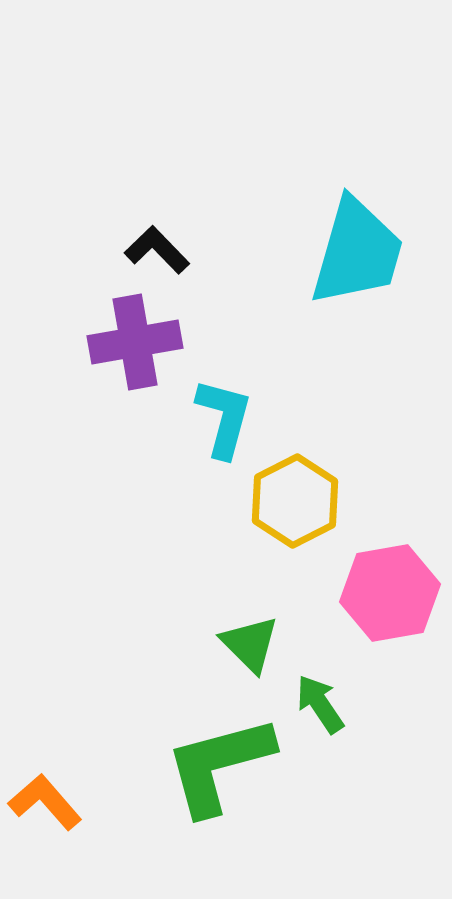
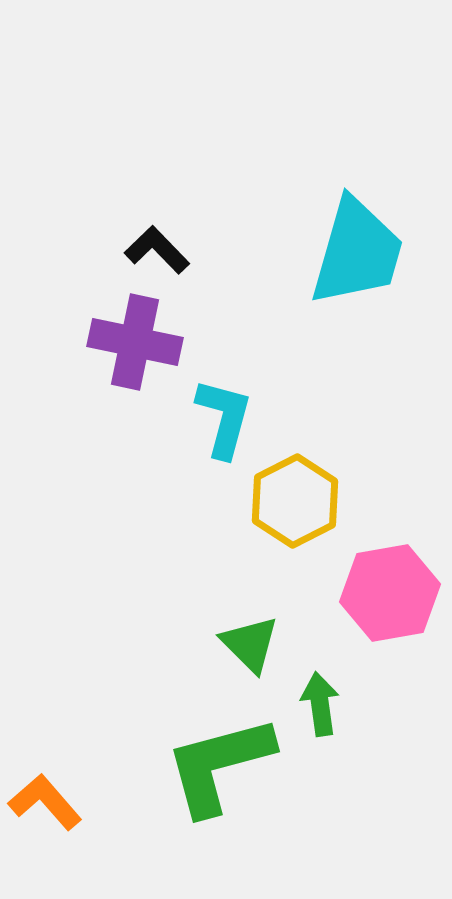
purple cross: rotated 22 degrees clockwise
green arrow: rotated 26 degrees clockwise
